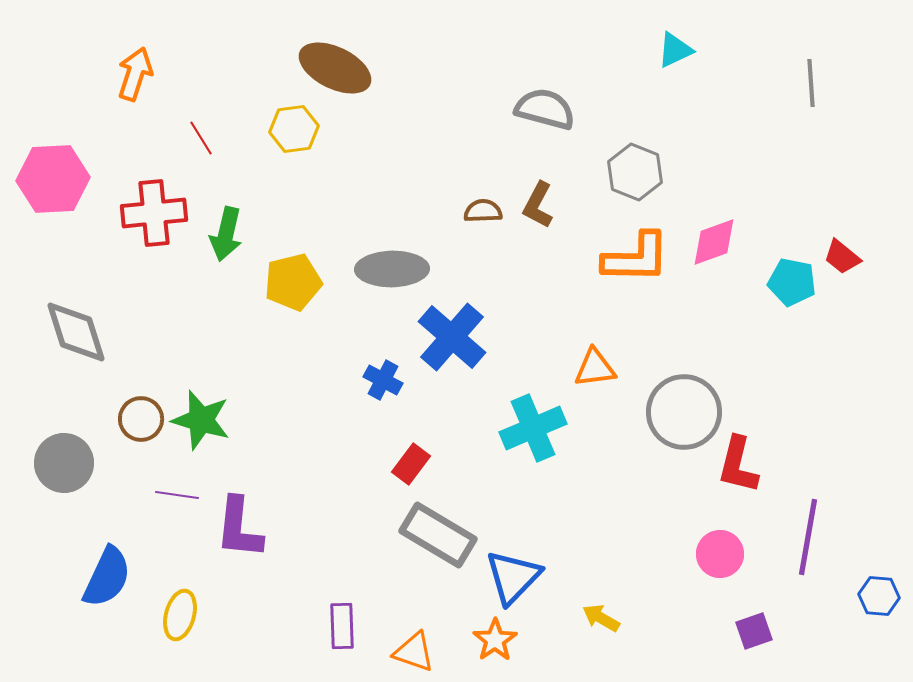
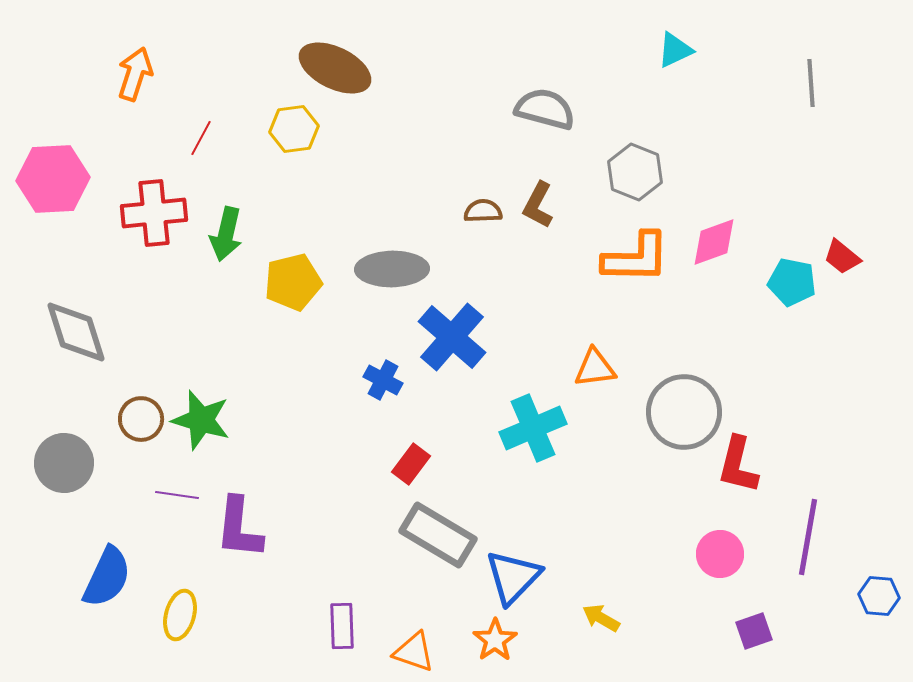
red line at (201, 138): rotated 60 degrees clockwise
